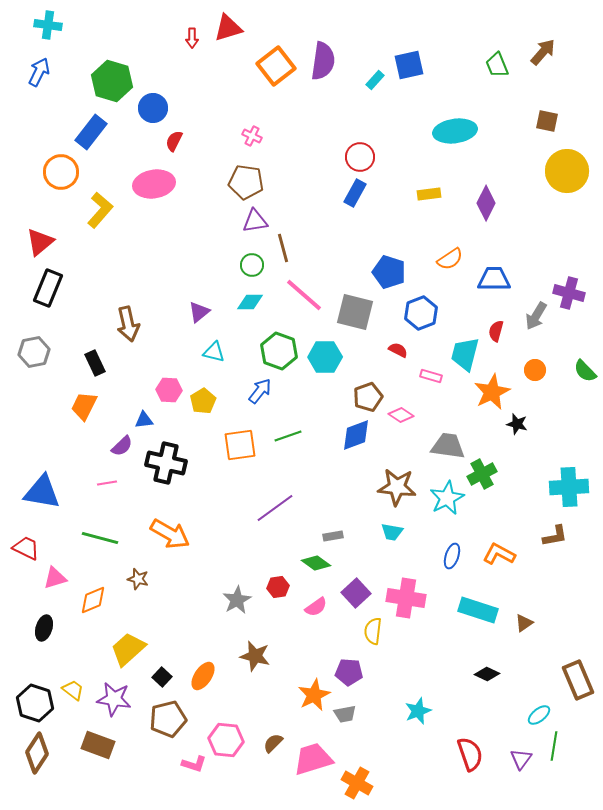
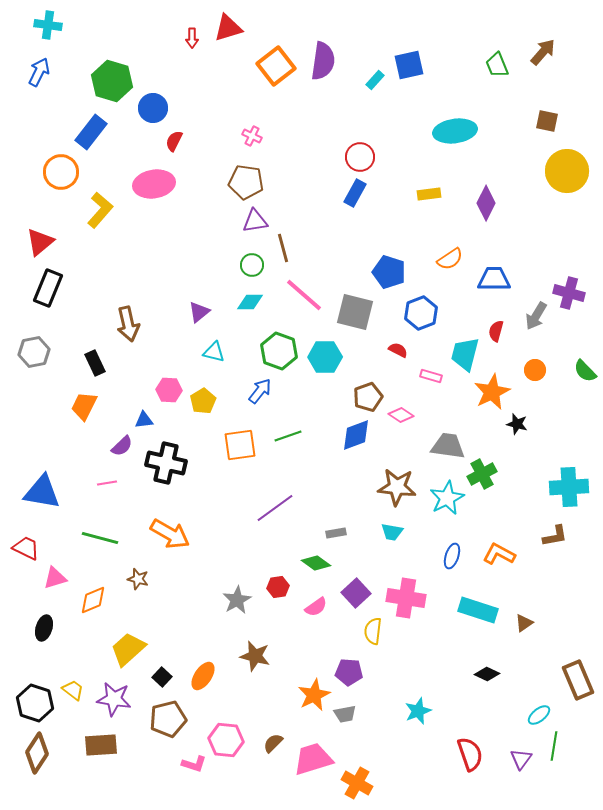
gray rectangle at (333, 536): moved 3 px right, 3 px up
brown rectangle at (98, 745): moved 3 px right; rotated 24 degrees counterclockwise
